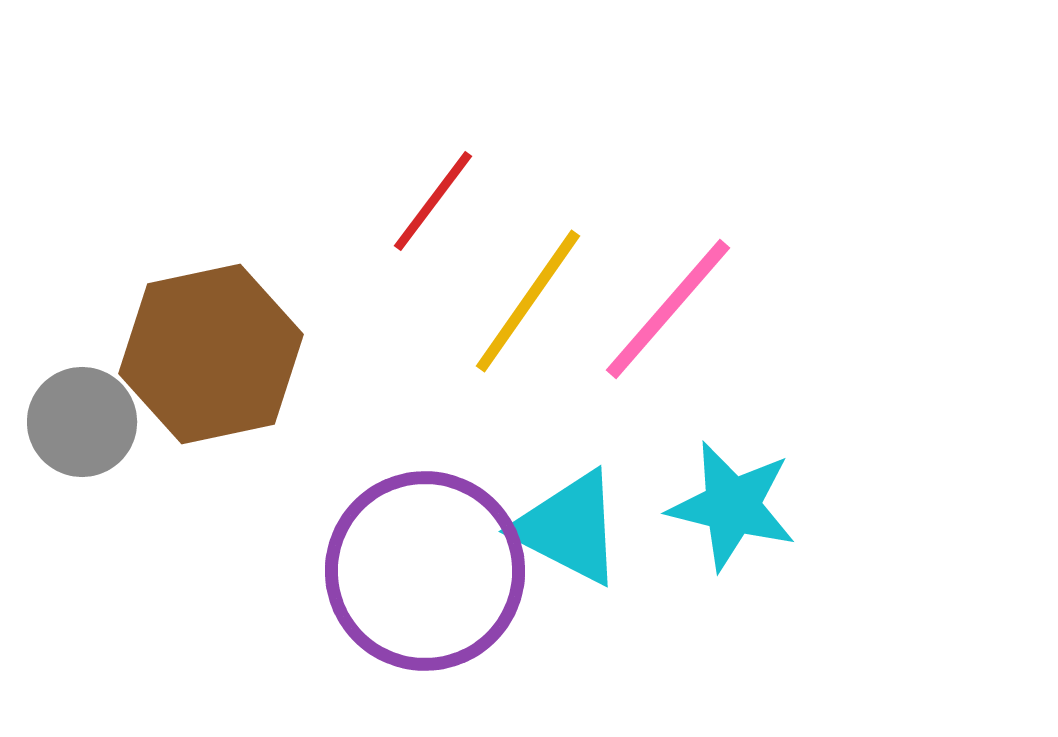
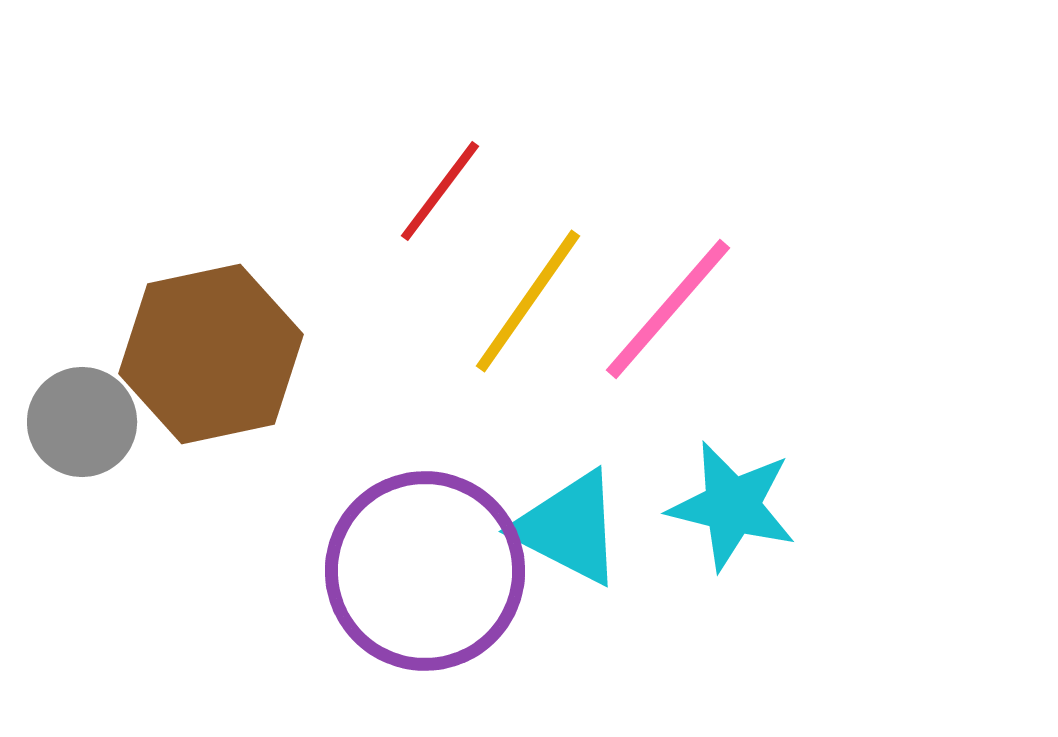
red line: moved 7 px right, 10 px up
